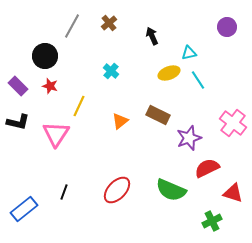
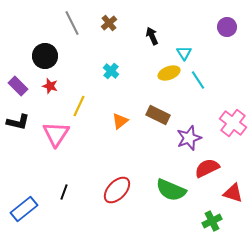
gray line: moved 3 px up; rotated 55 degrees counterclockwise
cyan triangle: moved 5 px left; rotated 49 degrees counterclockwise
